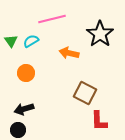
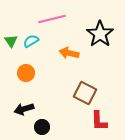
black circle: moved 24 px right, 3 px up
